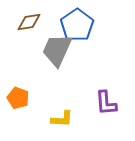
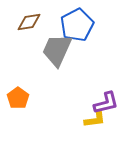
blue pentagon: rotated 8 degrees clockwise
orange pentagon: rotated 15 degrees clockwise
purple L-shape: rotated 100 degrees counterclockwise
yellow L-shape: moved 33 px right; rotated 10 degrees counterclockwise
